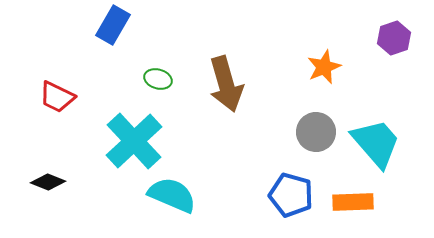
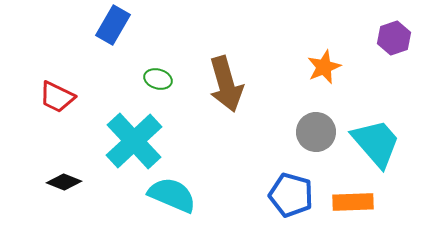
black diamond: moved 16 px right
